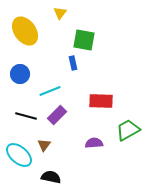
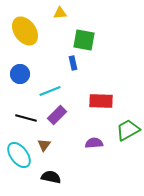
yellow triangle: rotated 48 degrees clockwise
black line: moved 2 px down
cyan ellipse: rotated 12 degrees clockwise
